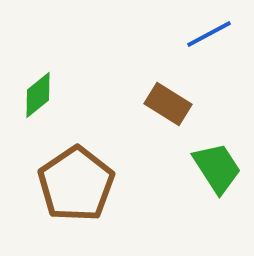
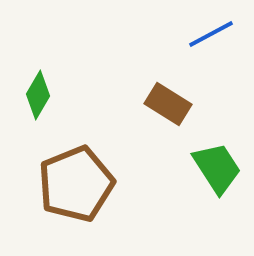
blue line: moved 2 px right
green diamond: rotated 21 degrees counterclockwise
brown pentagon: rotated 12 degrees clockwise
